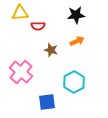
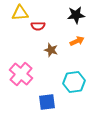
pink cross: moved 2 px down
cyan hexagon: rotated 20 degrees clockwise
